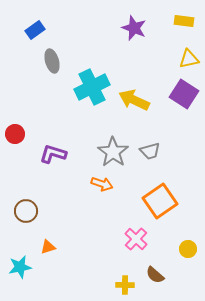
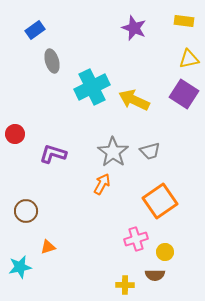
orange arrow: rotated 80 degrees counterclockwise
pink cross: rotated 30 degrees clockwise
yellow circle: moved 23 px left, 3 px down
brown semicircle: rotated 42 degrees counterclockwise
